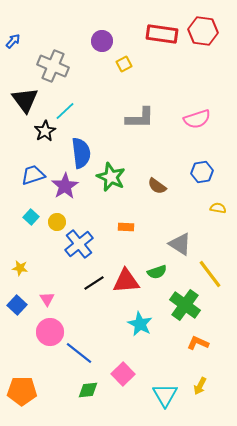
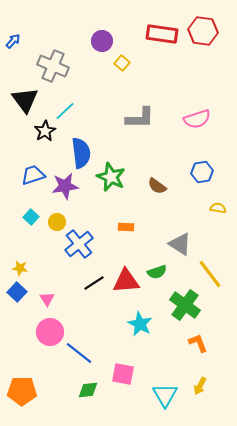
yellow square: moved 2 px left, 1 px up; rotated 21 degrees counterclockwise
purple star: rotated 24 degrees clockwise
blue square: moved 13 px up
orange L-shape: rotated 45 degrees clockwise
pink square: rotated 35 degrees counterclockwise
